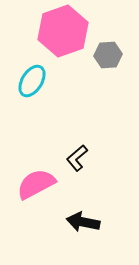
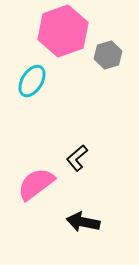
gray hexagon: rotated 12 degrees counterclockwise
pink semicircle: rotated 9 degrees counterclockwise
